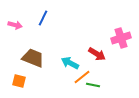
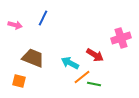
red arrow: moved 2 px left, 1 px down
green line: moved 1 px right, 1 px up
